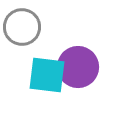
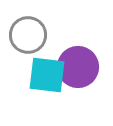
gray circle: moved 6 px right, 8 px down
